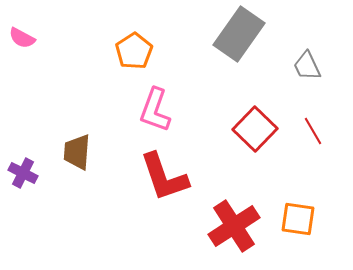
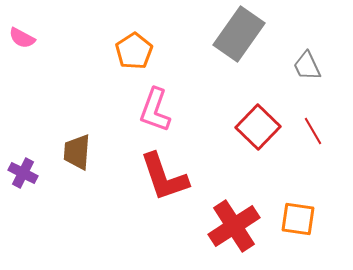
red square: moved 3 px right, 2 px up
